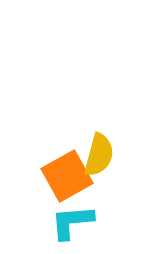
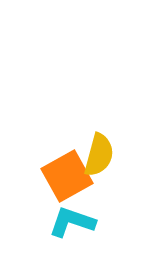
cyan L-shape: rotated 24 degrees clockwise
